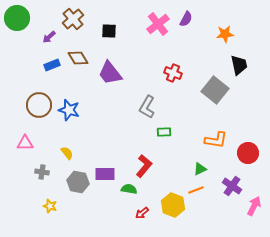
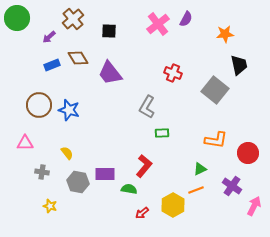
green rectangle: moved 2 px left, 1 px down
yellow hexagon: rotated 10 degrees clockwise
